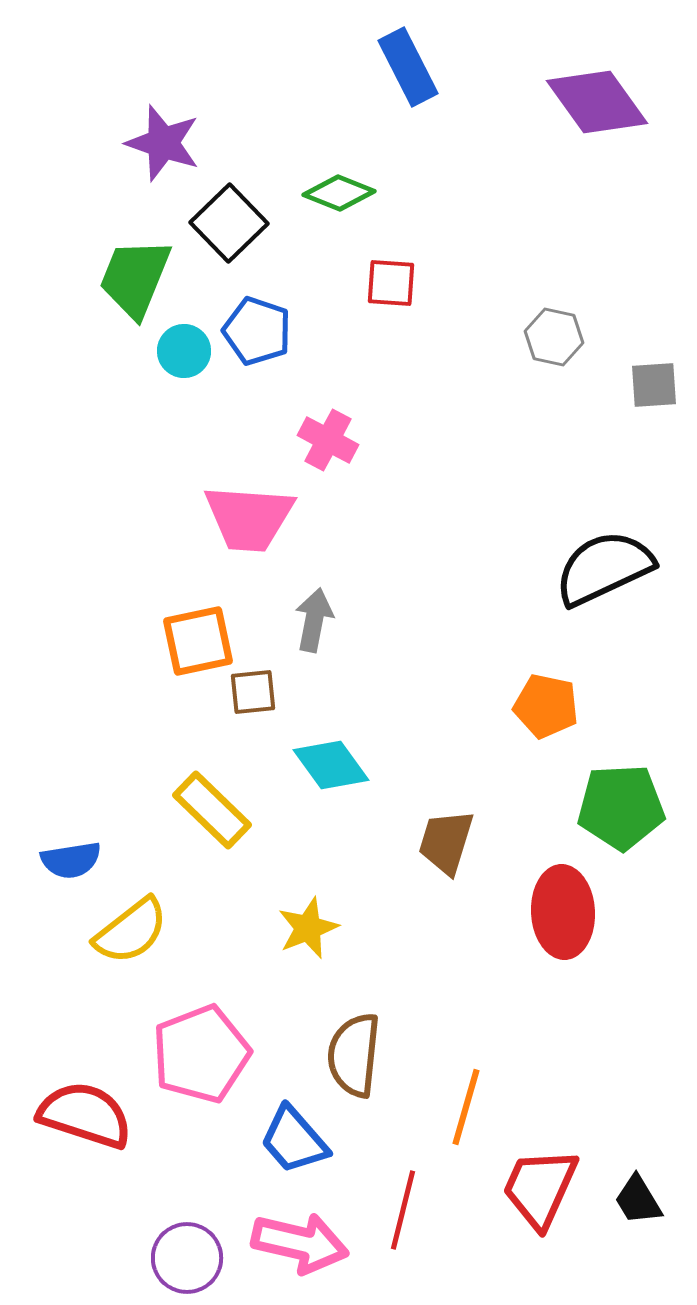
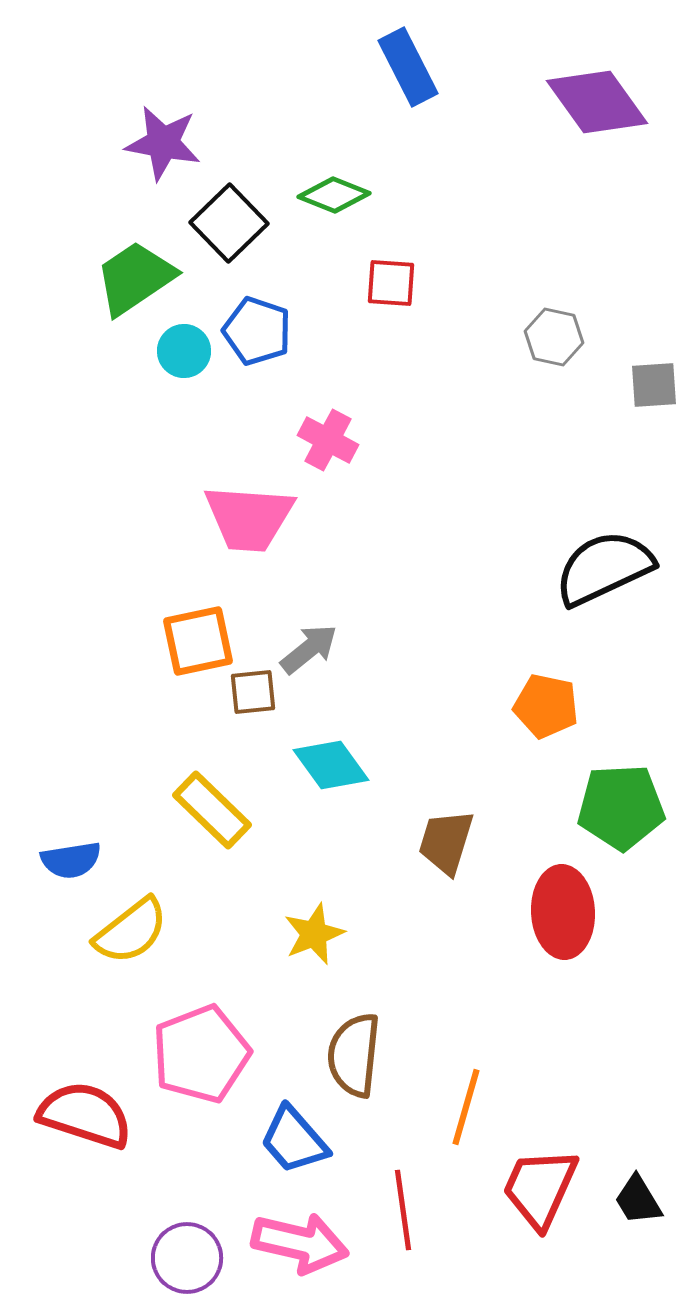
purple star: rotated 8 degrees counterclockwise
green diamond: moved 5 px left, 2 px down
green trapezoid: rotated 34 degrees clockwise
gray arrow: moved 5 px left, 29 px down; rotated 40 degrees clockwise
yellow star: moved 6 px right, 6 px down
red line: rotated 22 degrees counterclockwise
